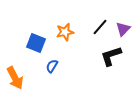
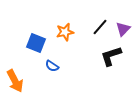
blue semicircle: rotated 88 degrees counterclockwise
orange arrow: moved 3 px down
